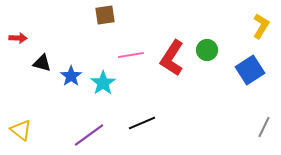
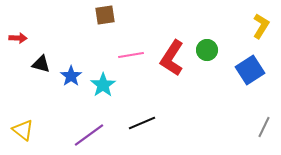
black triangle: moved 1 px left, 1 px down
cyan star: moved 2 px down
yellow triangle: moved 2 px right
